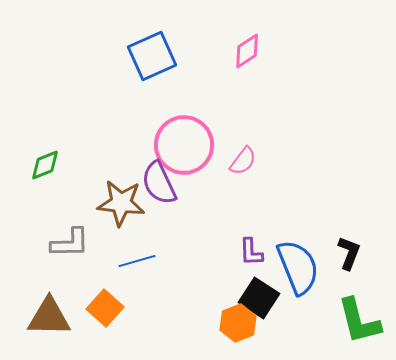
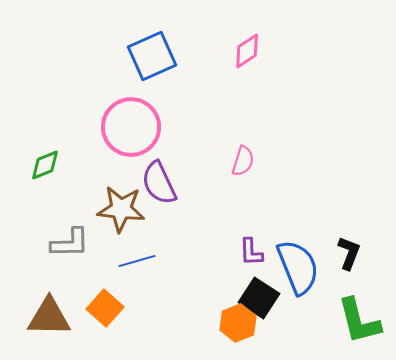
pink circle: moved 53 px left, 18 px up
pink semicircle: rotated 20 degrees counterclockwise
brown star: moved 6 px down
